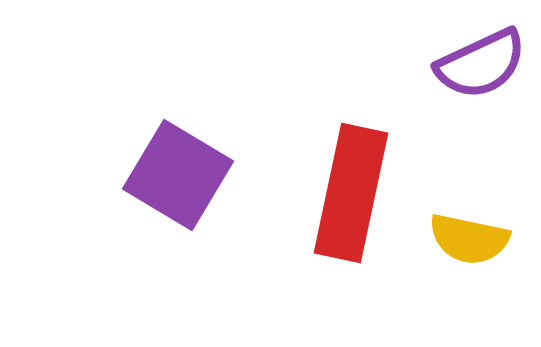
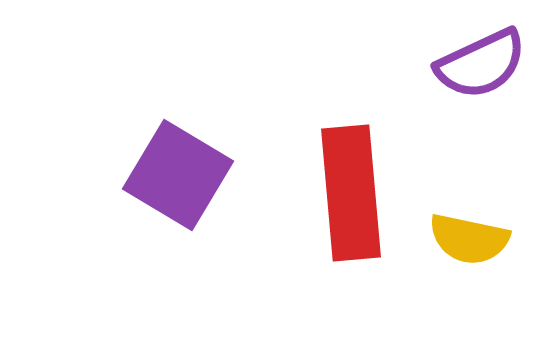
red rectangle: rotated 17 degrees counterclockwise
